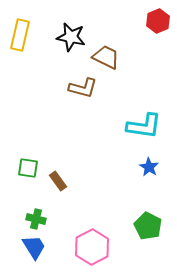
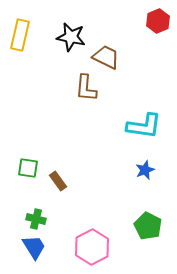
brown L-shape: moved 3 px right; rotated 80 degrees clockwise
blue star: moved 4 px left, 3 px down; rotated 18 degrees clockwise
